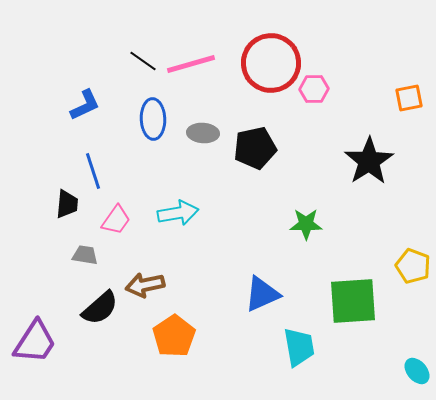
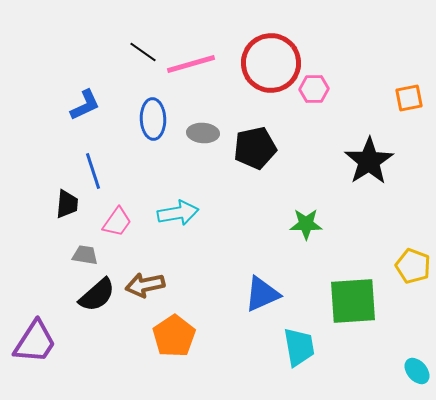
black line: moved 9 px up
pink trapezoid: moved 1 px right, 2 px down
black semicircle: moved 3 px left, 13 px up
